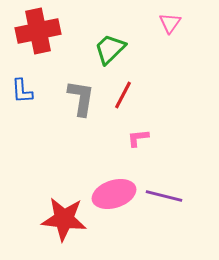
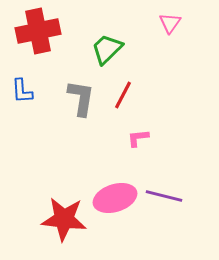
green trapezoid: moved 3 px left
pink ellipse: moved 1 px right, 4 px down
